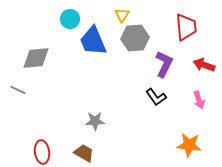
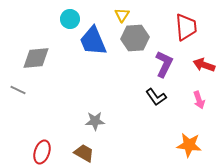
red ellipse: rotated 25 degrees clockwise
